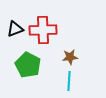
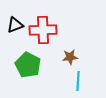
black triangle: moved 4 px up
cyan line: moved 9 px right
